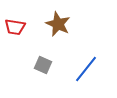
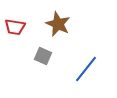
gray square: moved 9 px up
